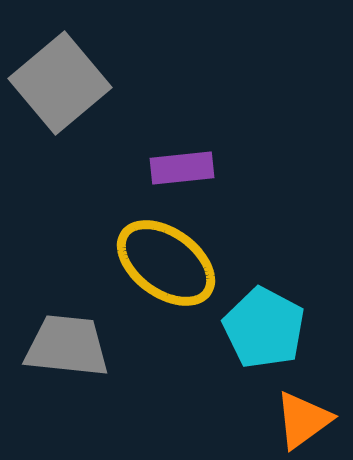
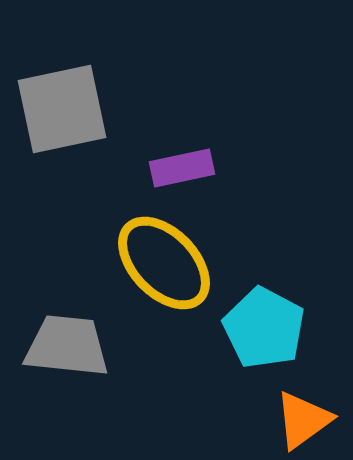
gray square: moved 2 px right, 26 px down; rotated 28 degrees clockwise
purple rectangle: rotated 6 degrees counterclockwise
yellow ellipse: moved 2 px left; rotated 10 degrees clockwise
